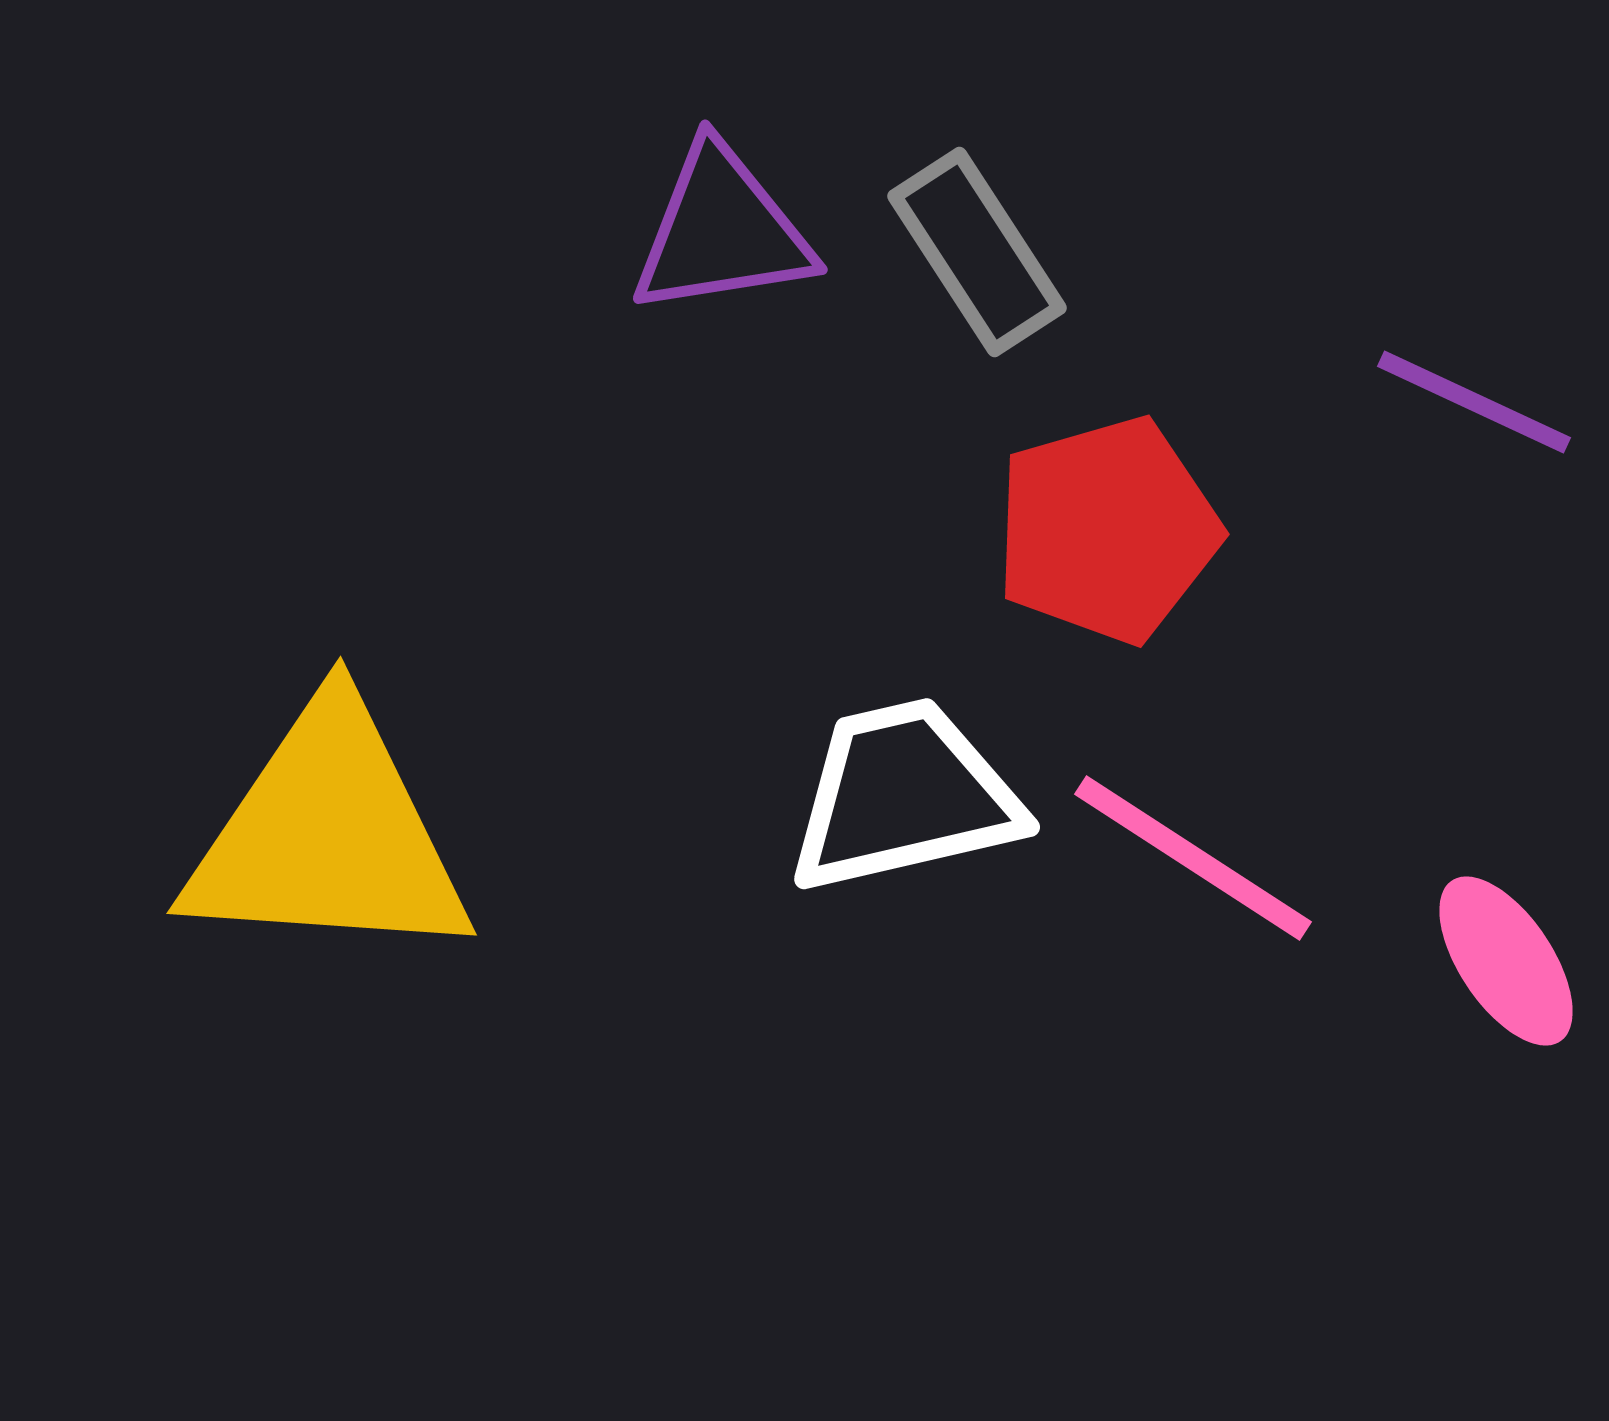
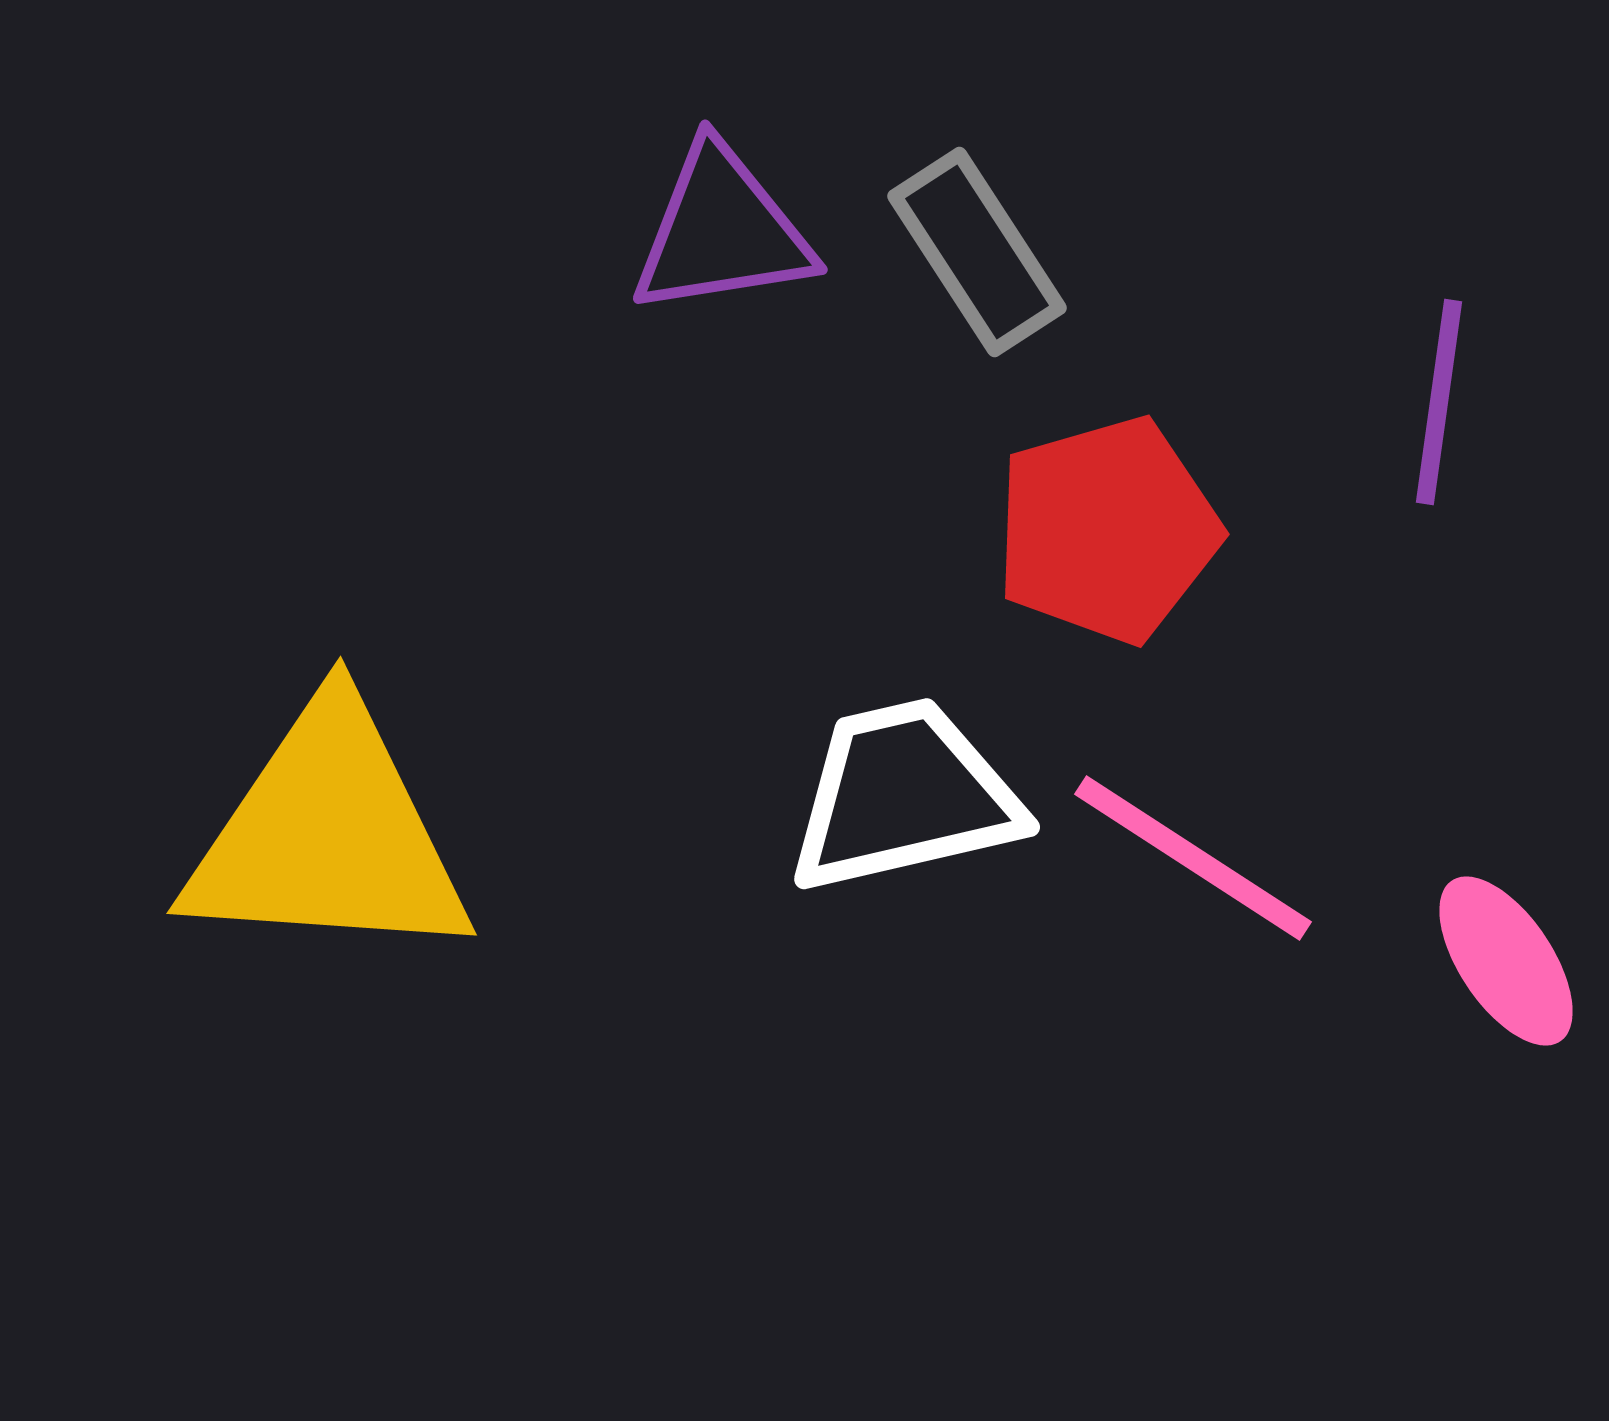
purple line: moved 35 px left; rotated 73 degrees clockwise
